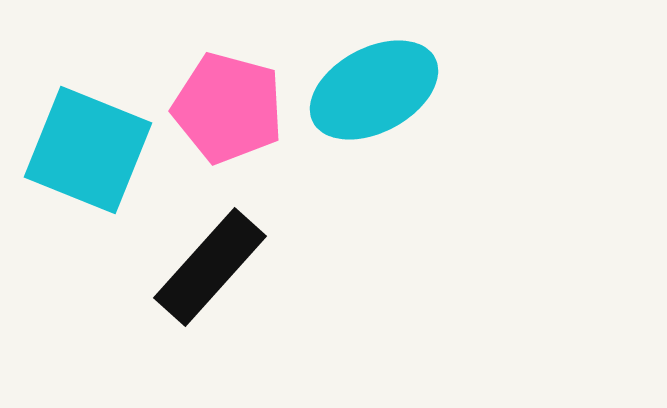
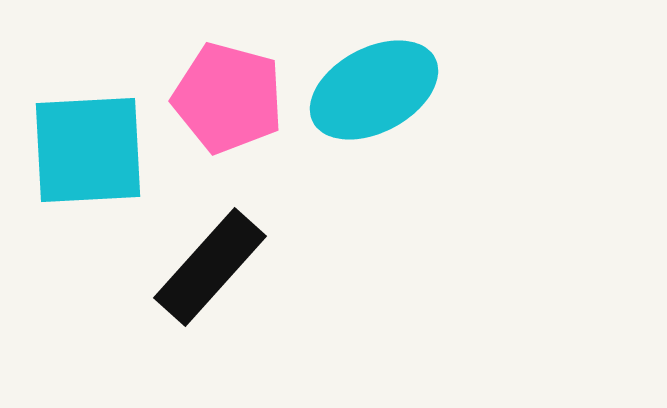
pink pentagon: moved 10 px up
cyan square: rotated 25 degrees counterclockwise
